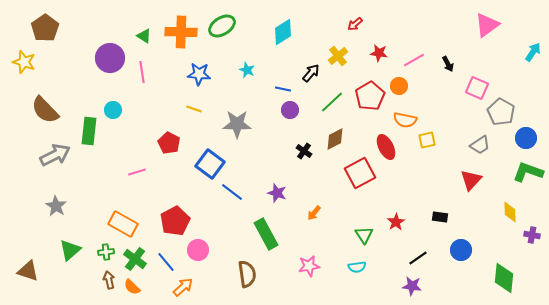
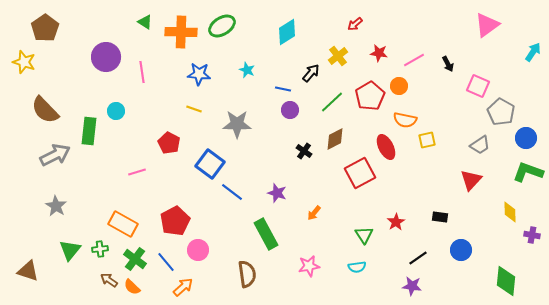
cyan diamond at (283, 32): moved 4 px right
green triangle at (144, 36): moved 1 px right, 14 px up
purple circle at (110, 58): moved 4 px left, 1 px up
pink square at (477, 88): moved 1 px right, 2 px up
cyan circle at (113, 110): moved 3 px right, 1 px down
green triangle at (70, 250): rotated 10 degrees counterclockwise
green cross at (106, 252): moved 6 px left, 3 px up
green diamond at (504, 278): moved 2 px right, 3 px down
brown arrow at (109, 280): rotated 42 degrees counterclockwise
